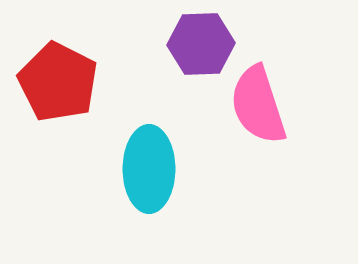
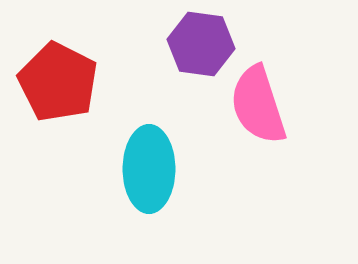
purple hexagon: rotated 10 degrees clockwise
